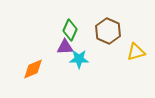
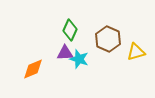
brown hexagon: moved 8 px down
purple triangle: moved 6 px down
cyan star: rotated 18 degrees clockwise
